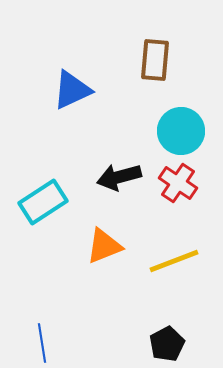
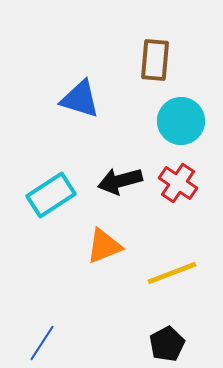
blue triangle: moved 8 px right, 9 px down; rotated 42 degrees clockwise
cyan circle: moved 10 px up
black arrow: moved 1 px right, 4 px down
cyan rectangle: moved 8 px right, 7 px up
yellow line: moved 2 px left, 12 px down
blue line: rotated 42 degrees clockwise
